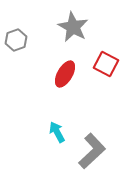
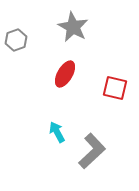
red square: moved 9 px right, 24 px down; rotated 15 degrees counterclockwise
